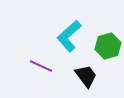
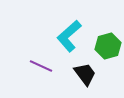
black trapezoid: moved 1 px left, 2 px up
